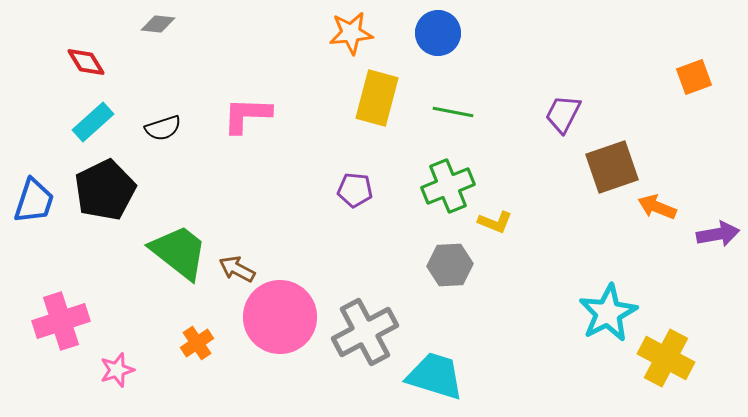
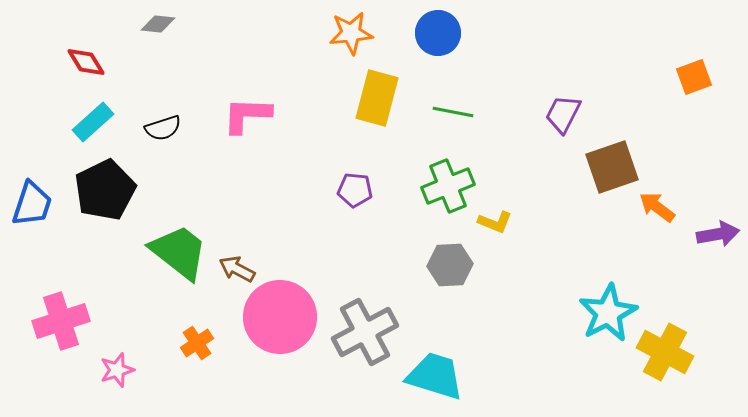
blue trapezoid: moved 2 px left, 3 px down
orange arrow: rotated 15 degrees clockwise
yellow cross: moved 1 px left, 6 px up
